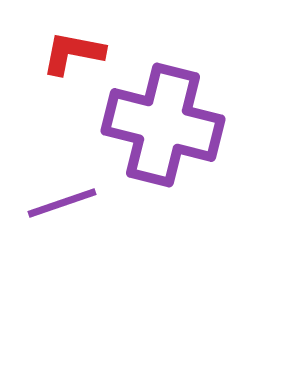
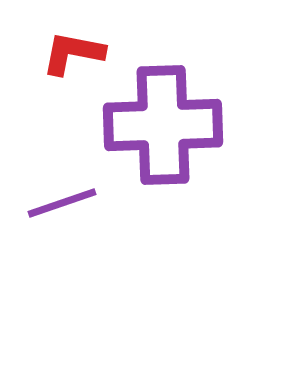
purple cross: rotated 16 degrees counterclockwise
